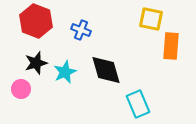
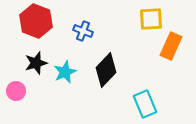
yellow square: rotated 15 degrees counterclockwise
blue cross: moved 2 px right, 1 px down
orange rectangle: rotated 20 degrees clockwise
black diamond: rotated 60 degrees clockwise
pink circle: moved 5 px left, 2 px down
cyan rectangle: moved 7 px right
